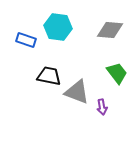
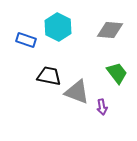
cyan hexagon: rotated 20 degrees clockwise
